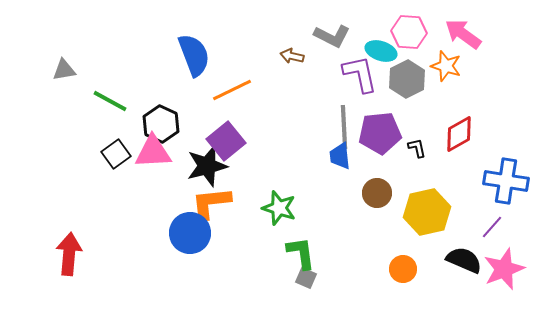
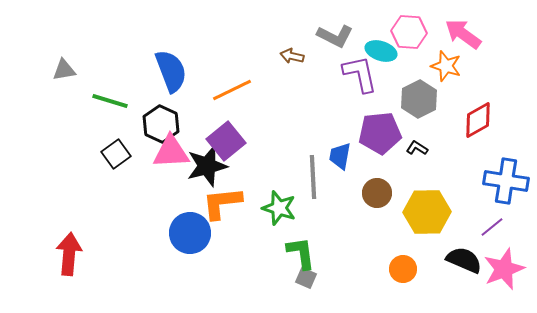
gray L-shape: moved 3 px right
blue semicircle: moved 23 px left, 16 px down
gray hexagon: moved 12 px right, 20 px down
green line: rotated 12 degrees counterclockwise
gray line: moved 31 px left, 50 px down
red diamond: moved 19 px right, 14 px up
black L-shape: rotated 45 degrees counterclockwise
pink triangle: moved 18 px right
blue trapezoid: rotated 16 degrees clockwise
orange L-shape: moved 11 px right
yellow hexagon: rotated 12 degrees clockwise
purple line: rotated 10 degrees clockwise
